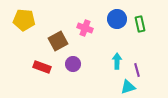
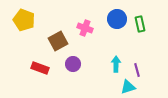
yellow pentagon: rotated 15 degrees clockwise
cyan arrow: moved 1 px left, 3 px down
red rectangle: moved 2 px left, 1 px down
